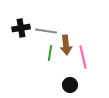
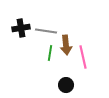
black circle: moved 4 px left
